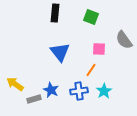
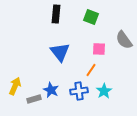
black rectangle: moved 1 px right, 1 px down
yellow arrow: moved 2 px down; rotated 78 degrees clockwise
